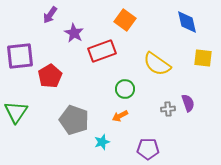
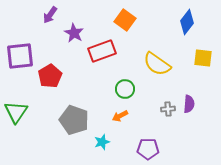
blue diamond: rotated 50 degrees clockwise
purple semicircle: moved 1 px right, 1 px down; rotated 24 degrees clockwise
